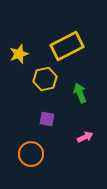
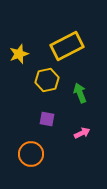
yellow hexagon: moved 2 px right, 1 px down
pink arrow: moved 3 px left, 4 px up
